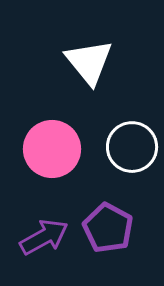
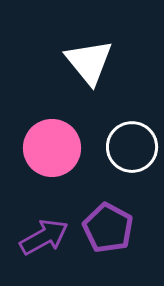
pink circle: moved 1 px up
